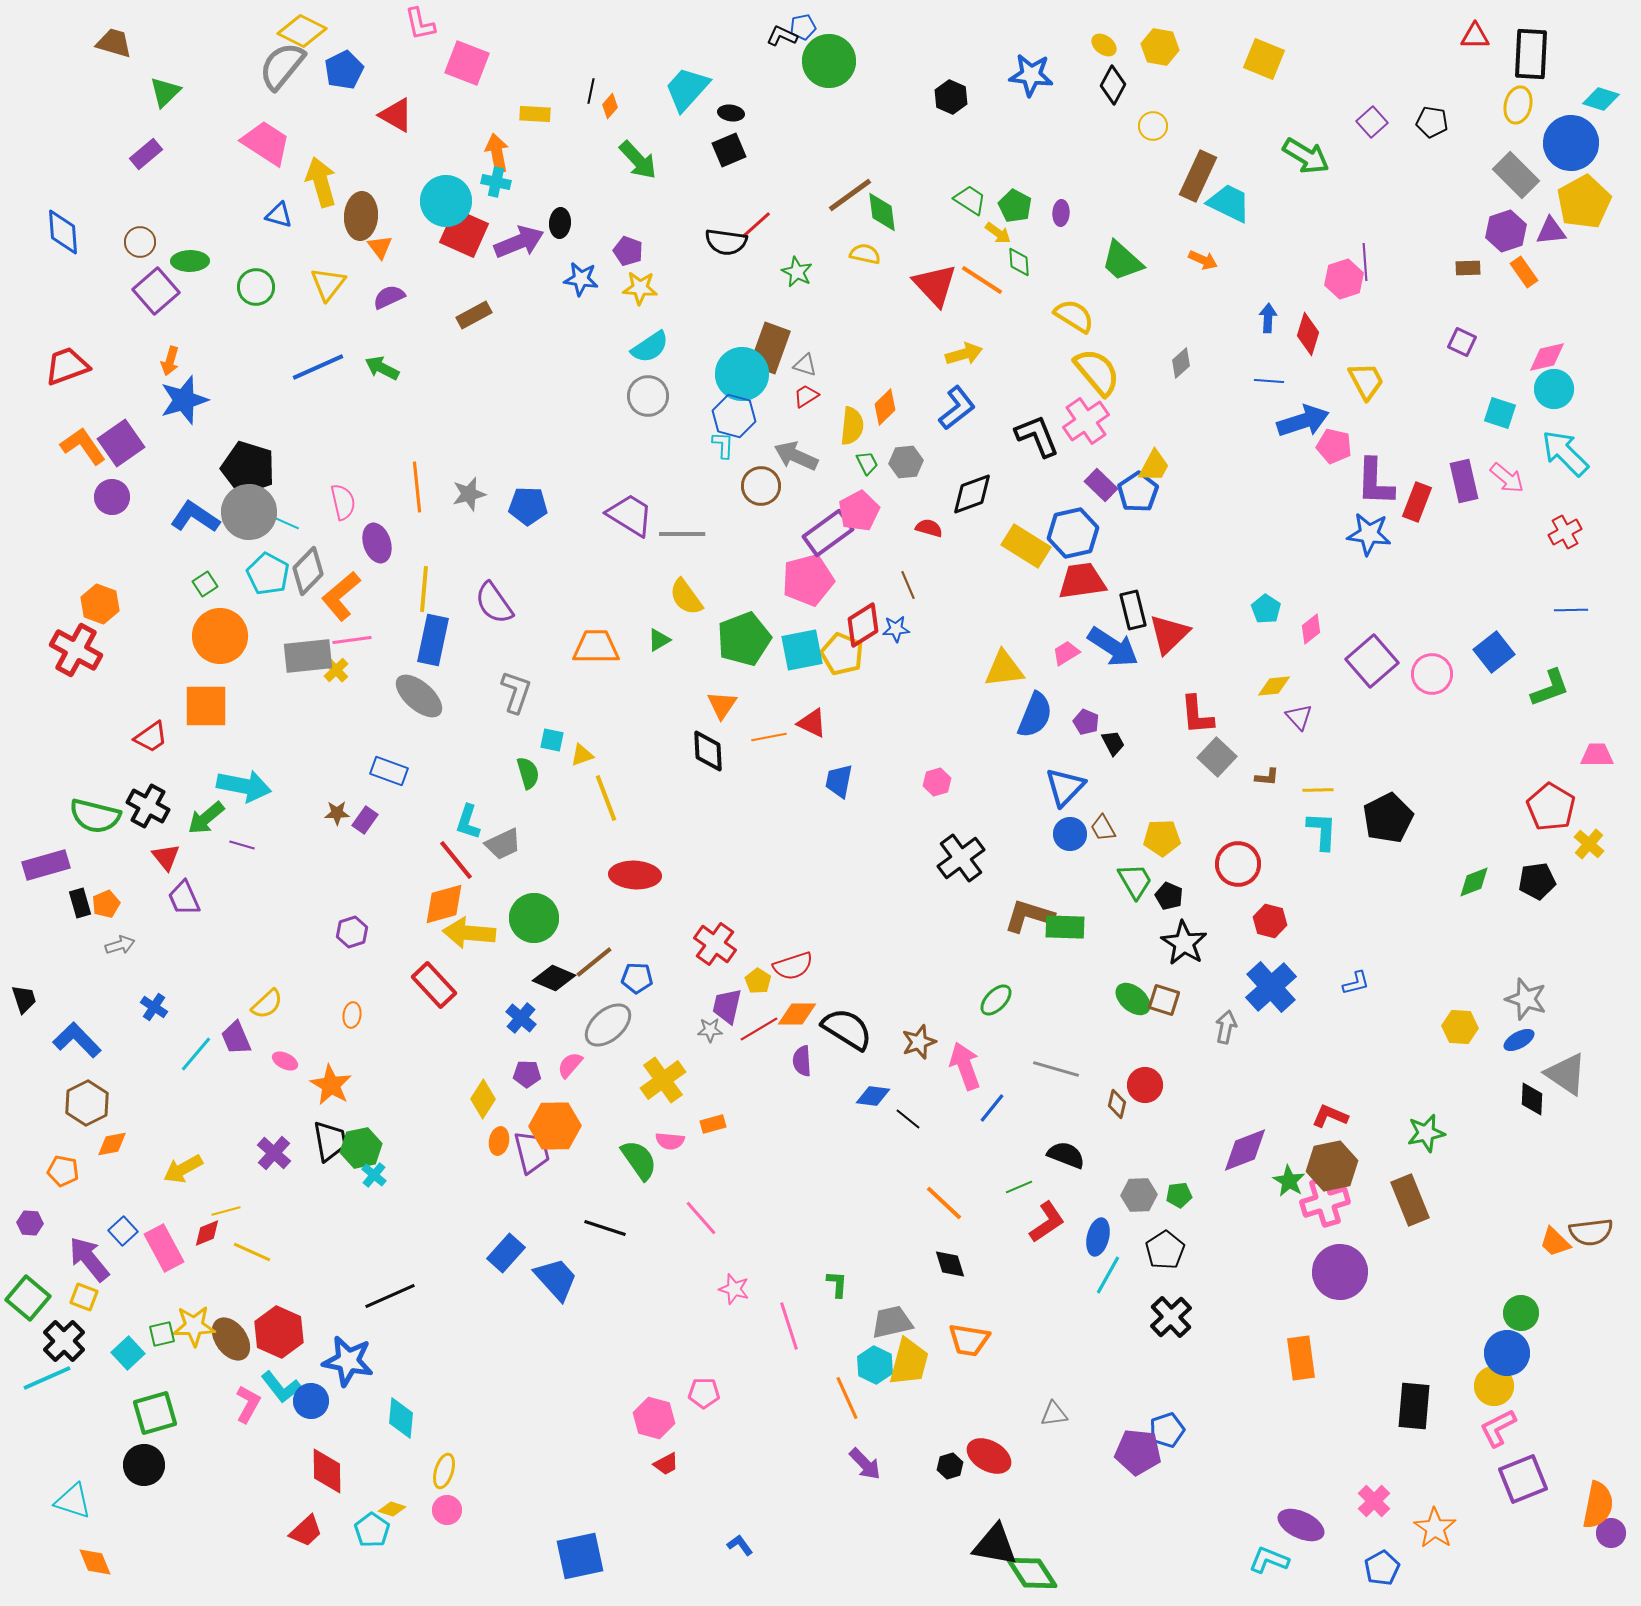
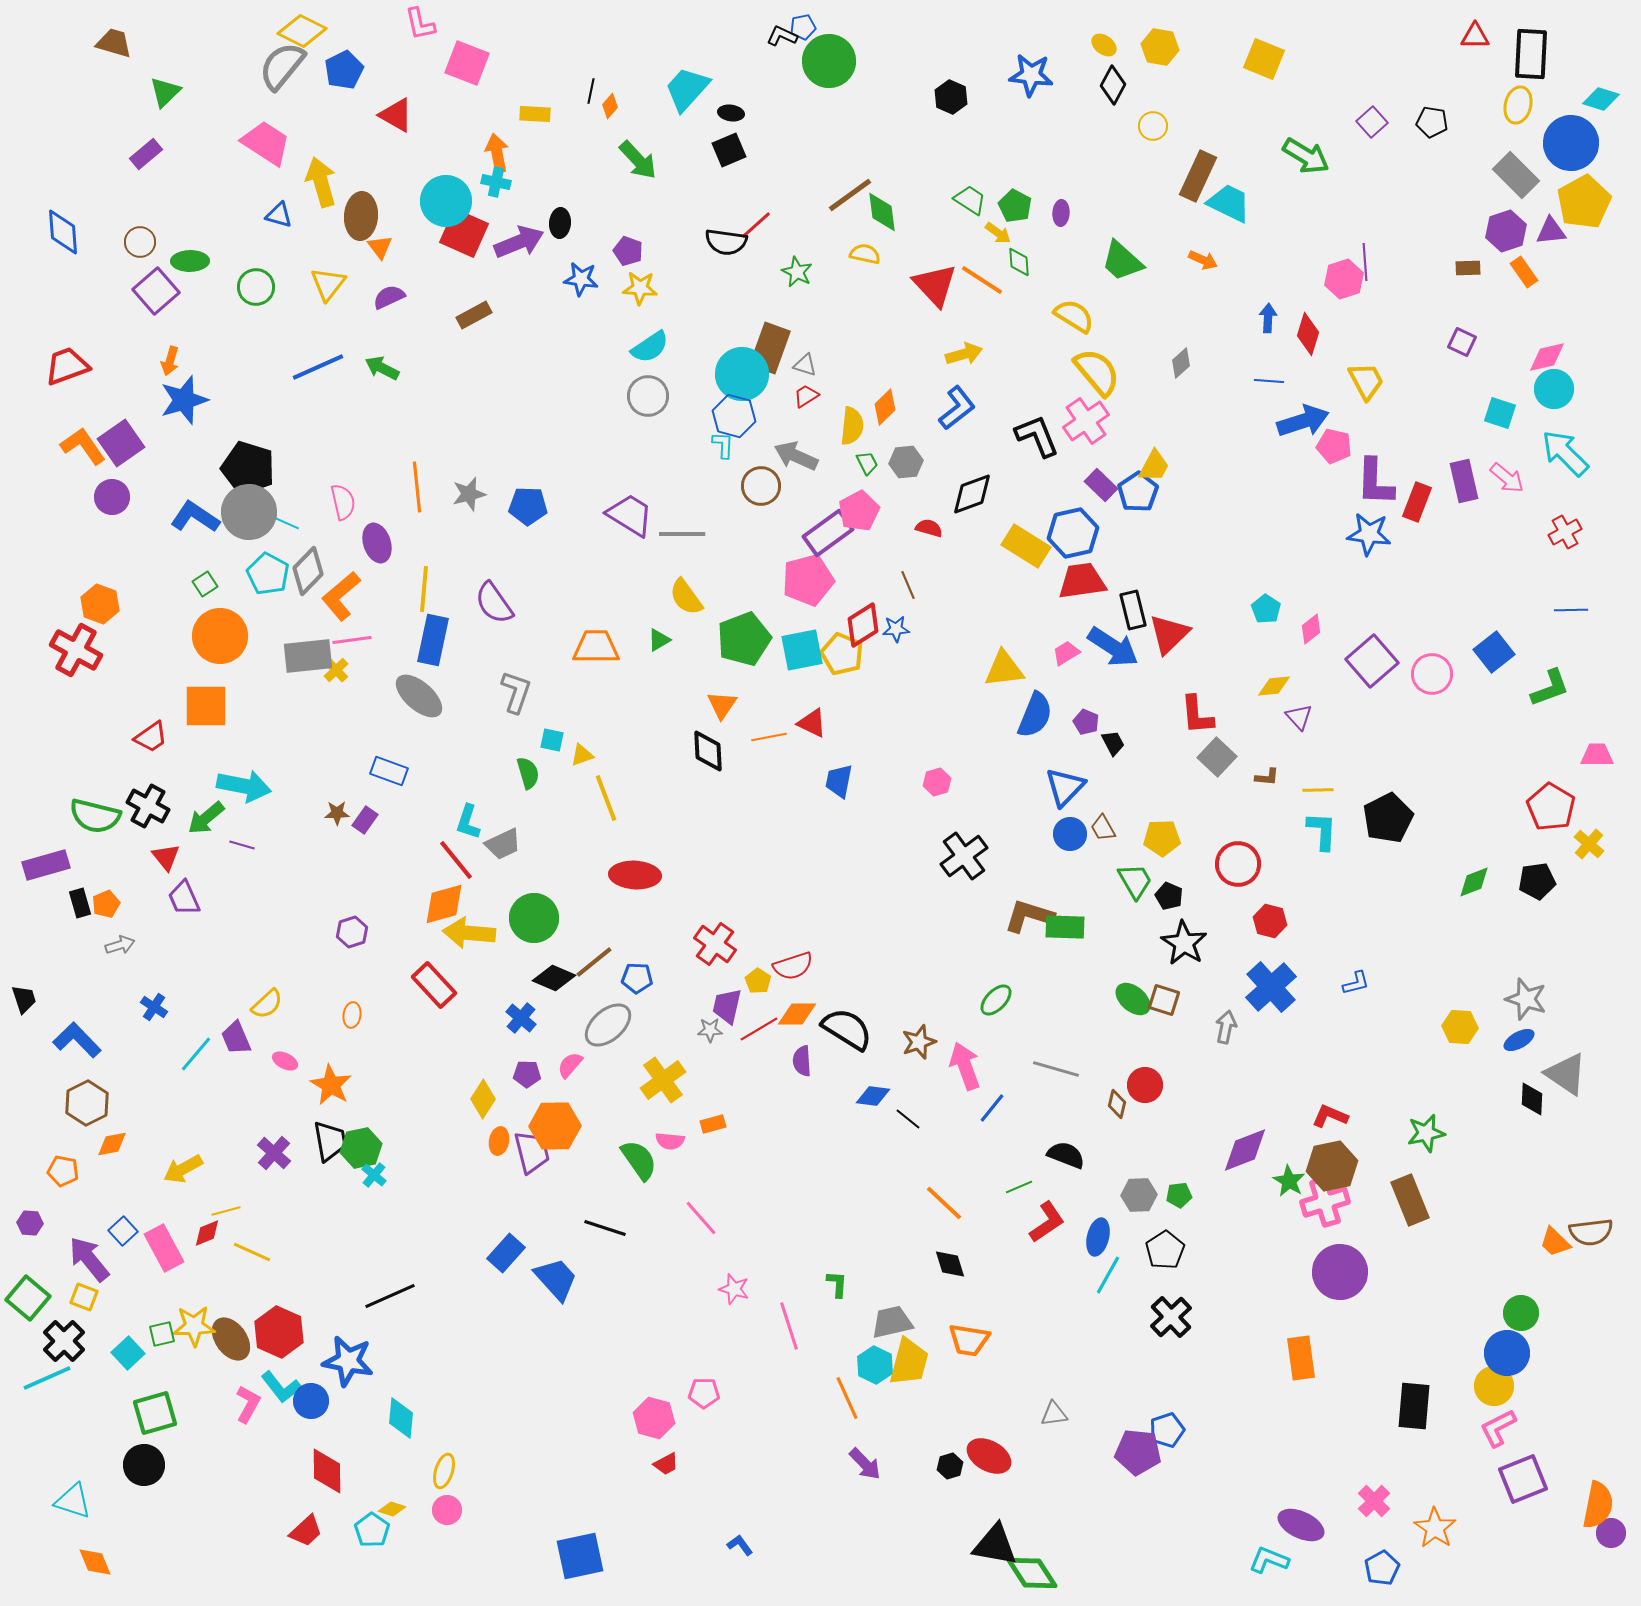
black cross at (961, 858): moved 3 px right, 2 px up
